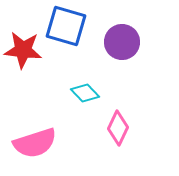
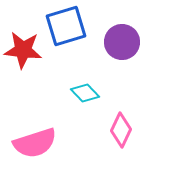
blue square: rotated 33 degrees counterclockwise
pink diamond: moved 3 px right, 2 px down
